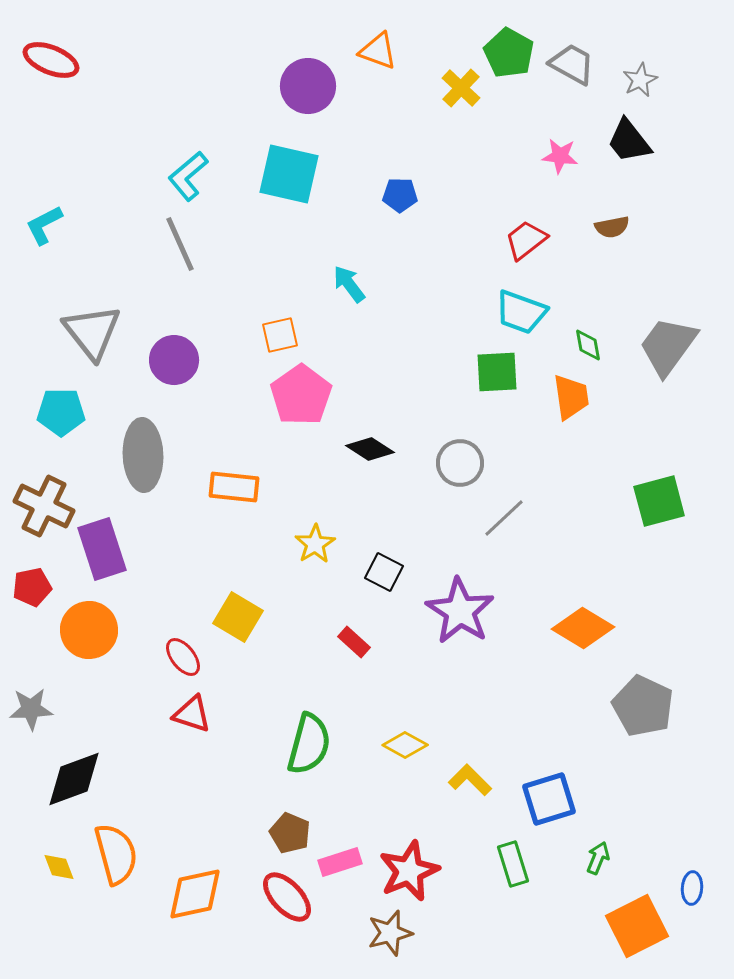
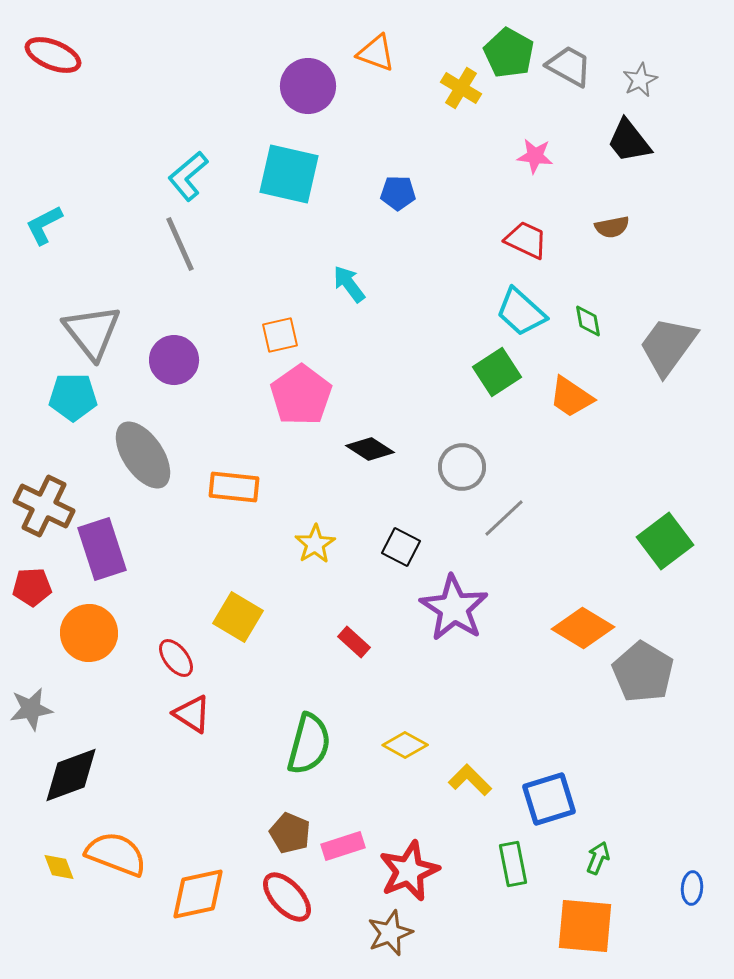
orange triangle at (378, 51): moved 2 px left, 2 px down
red ellipse at (51, 60): moved 2 px right, 5 px up
gray trapezoid at (572, 64): moved 3 px left, 2 px down
yellow cross at (461, 88): rotated 12 degrees counterclockwise
pink star at (560, 156): moved 25 px left
blue pentagon at (400, 195): moved 2 px left, 2 px up
red trapezoid at (526, 240): rotated 63 degrees clockwise
cyan trapezoid at (521, 312): rotated 22 degrees clockwise
green diamond at (588, 345): moved 24 px up
green square at (497, 372): rotated 30 degrees counterclockwise
orange trapezoid at (571, 397): rotated 132 degrees clockwise
cyan pentagon at (61, 412): moved 12 px right, 15 px up
gray ellipse at (143, 455): rotated 32 degrees counterclockwise
gray circle at (460, 463): moved 2 px right, 4 px down
green square at (659, 501): moved 6 px right, 40 px down; rotated 22 degrees counterclockwise
black square at (384, 572): moved 17 px right, 25 px up
red pentagon at (32, 587): rotated 9 degrees clockwise
purple star at (460, 611): moved 6 px left, 3 px up
orange circle at (89, 630): moved 3 px down
red ellipse at (183, 657): moved 7 px left, 1 px down
gray pentagon at (643, 706): moved 34 px up; rotated 6 degrees clockwise
gray star at (31, 709): rotated 6 degrees counterclockwise
red triangle at (192, 714): rotated 15 degrees clockwise
black diamond at (74, 779): moved 3 px left, 4 px up
orange semicircle at (116, 854): rotated 54 degrees counterclockwise
pink rectangle at (340, 862): moved 3 px right, 16 px up
green rectangle at (513, 864): rotated 6 degrees clockwise
orange diamond at (195, 894): moved 3 px right
orange square at (637, 926): moved 52 px left; rotated 32 degrees clockwise
brown star at (390, 933): rotated 6 degrees counterclockwise
